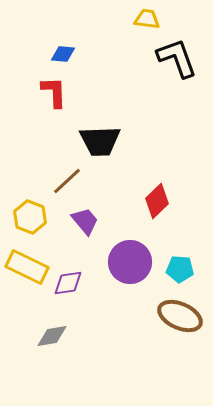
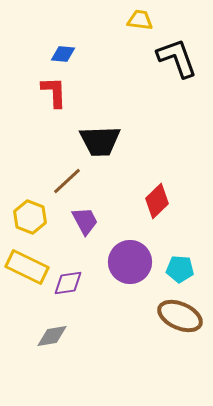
yellow trapezoid: moved 7 px left, 1 px down
purple trapezoid: rotated 12 degrees clockwise
